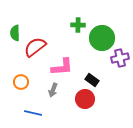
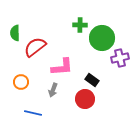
green cross: moved 2 px right
